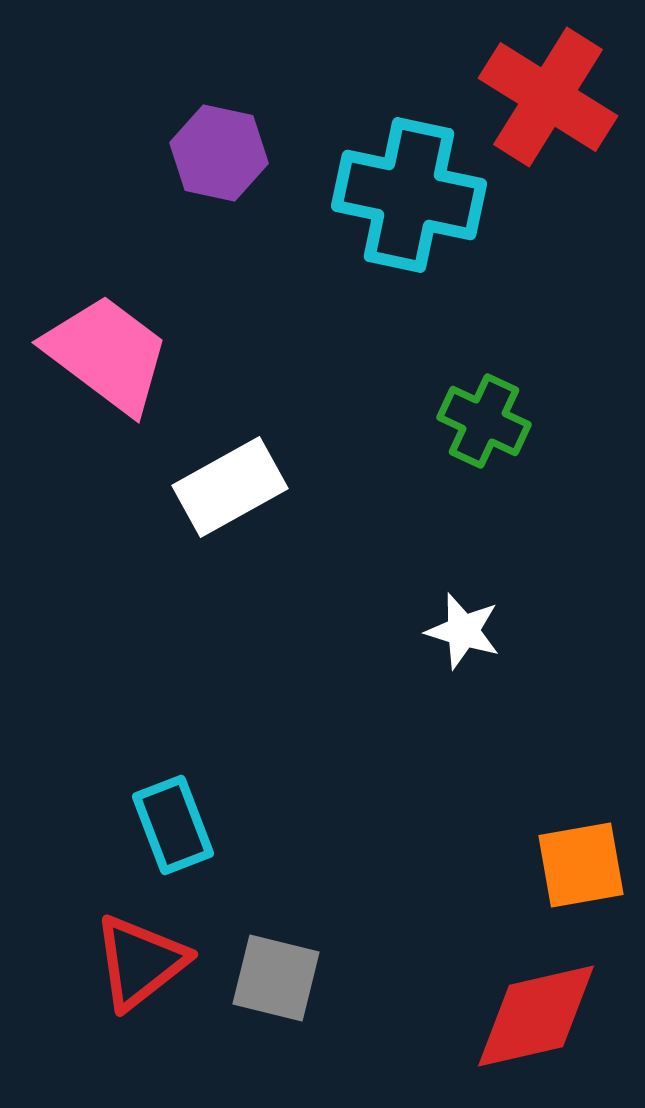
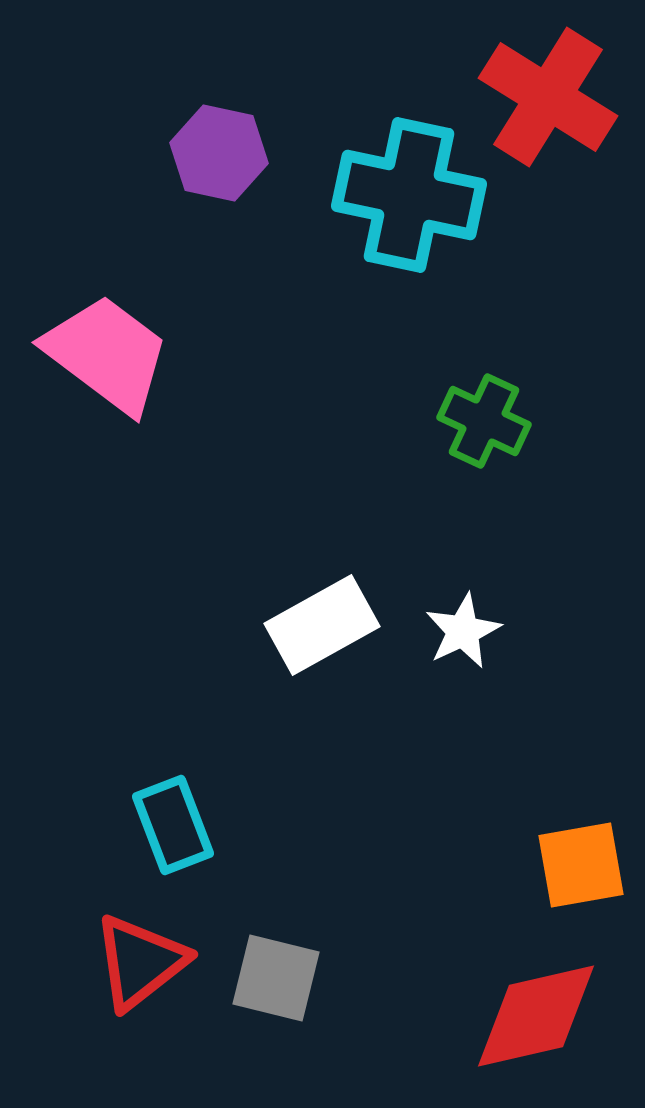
white rectangle: moved 92 px right, 138 px down
white star: rotated 30 degrees clockwise
